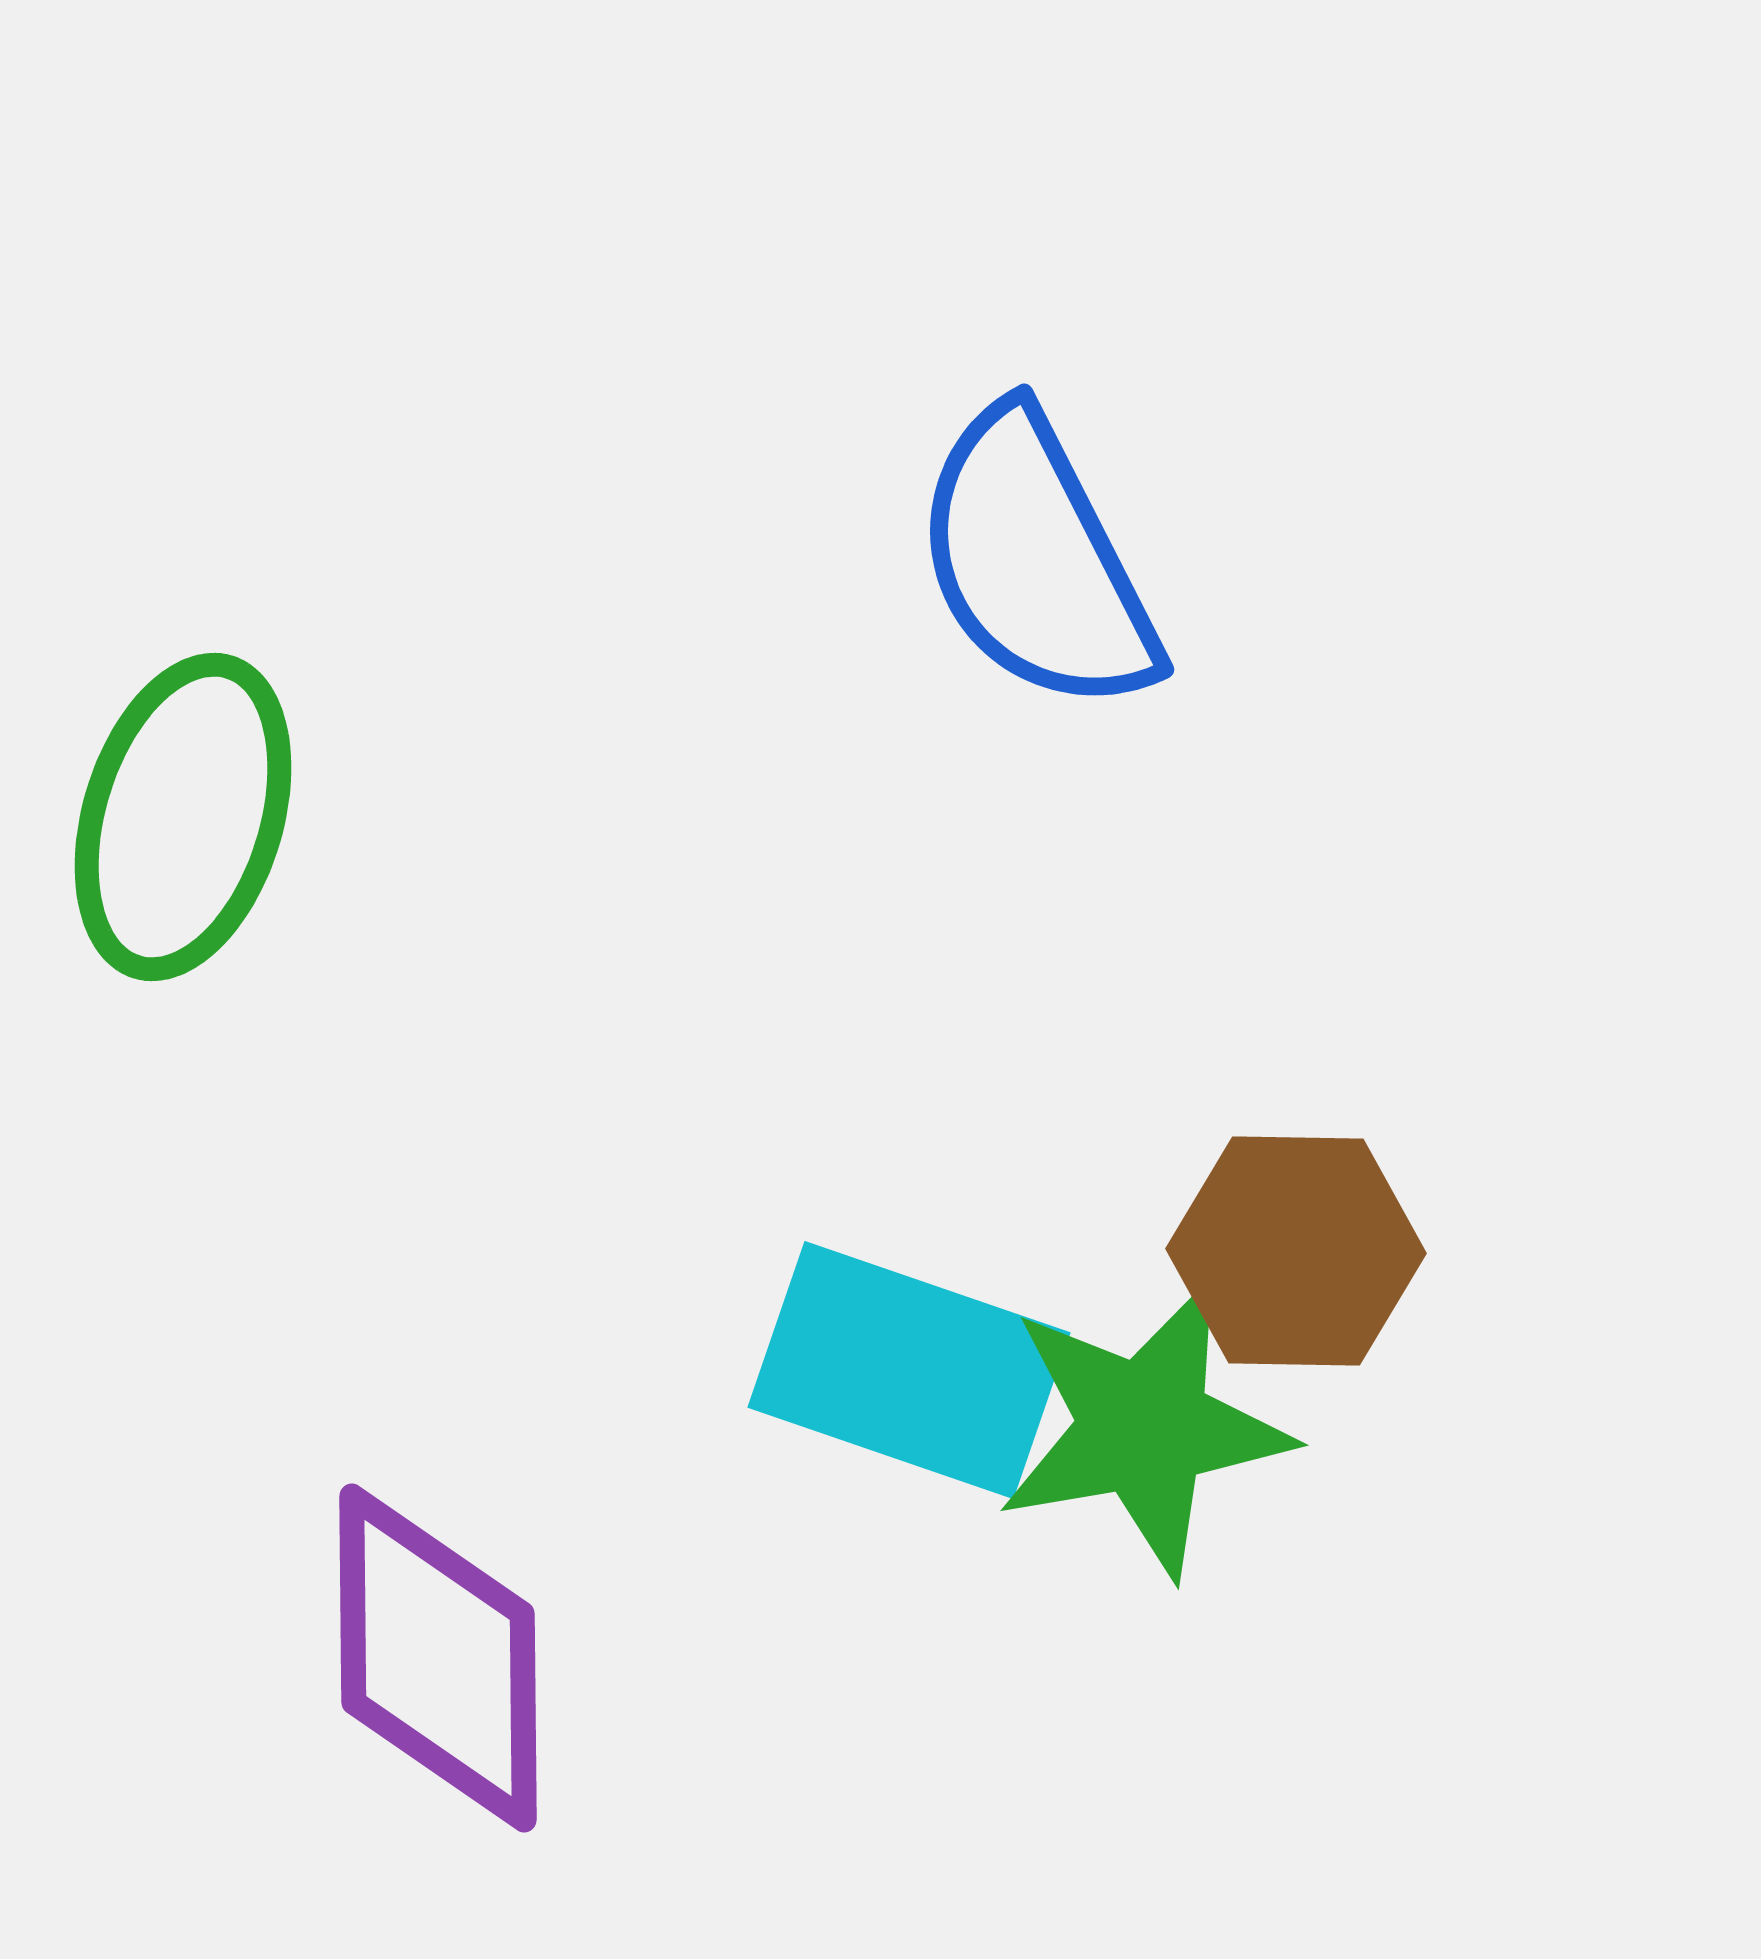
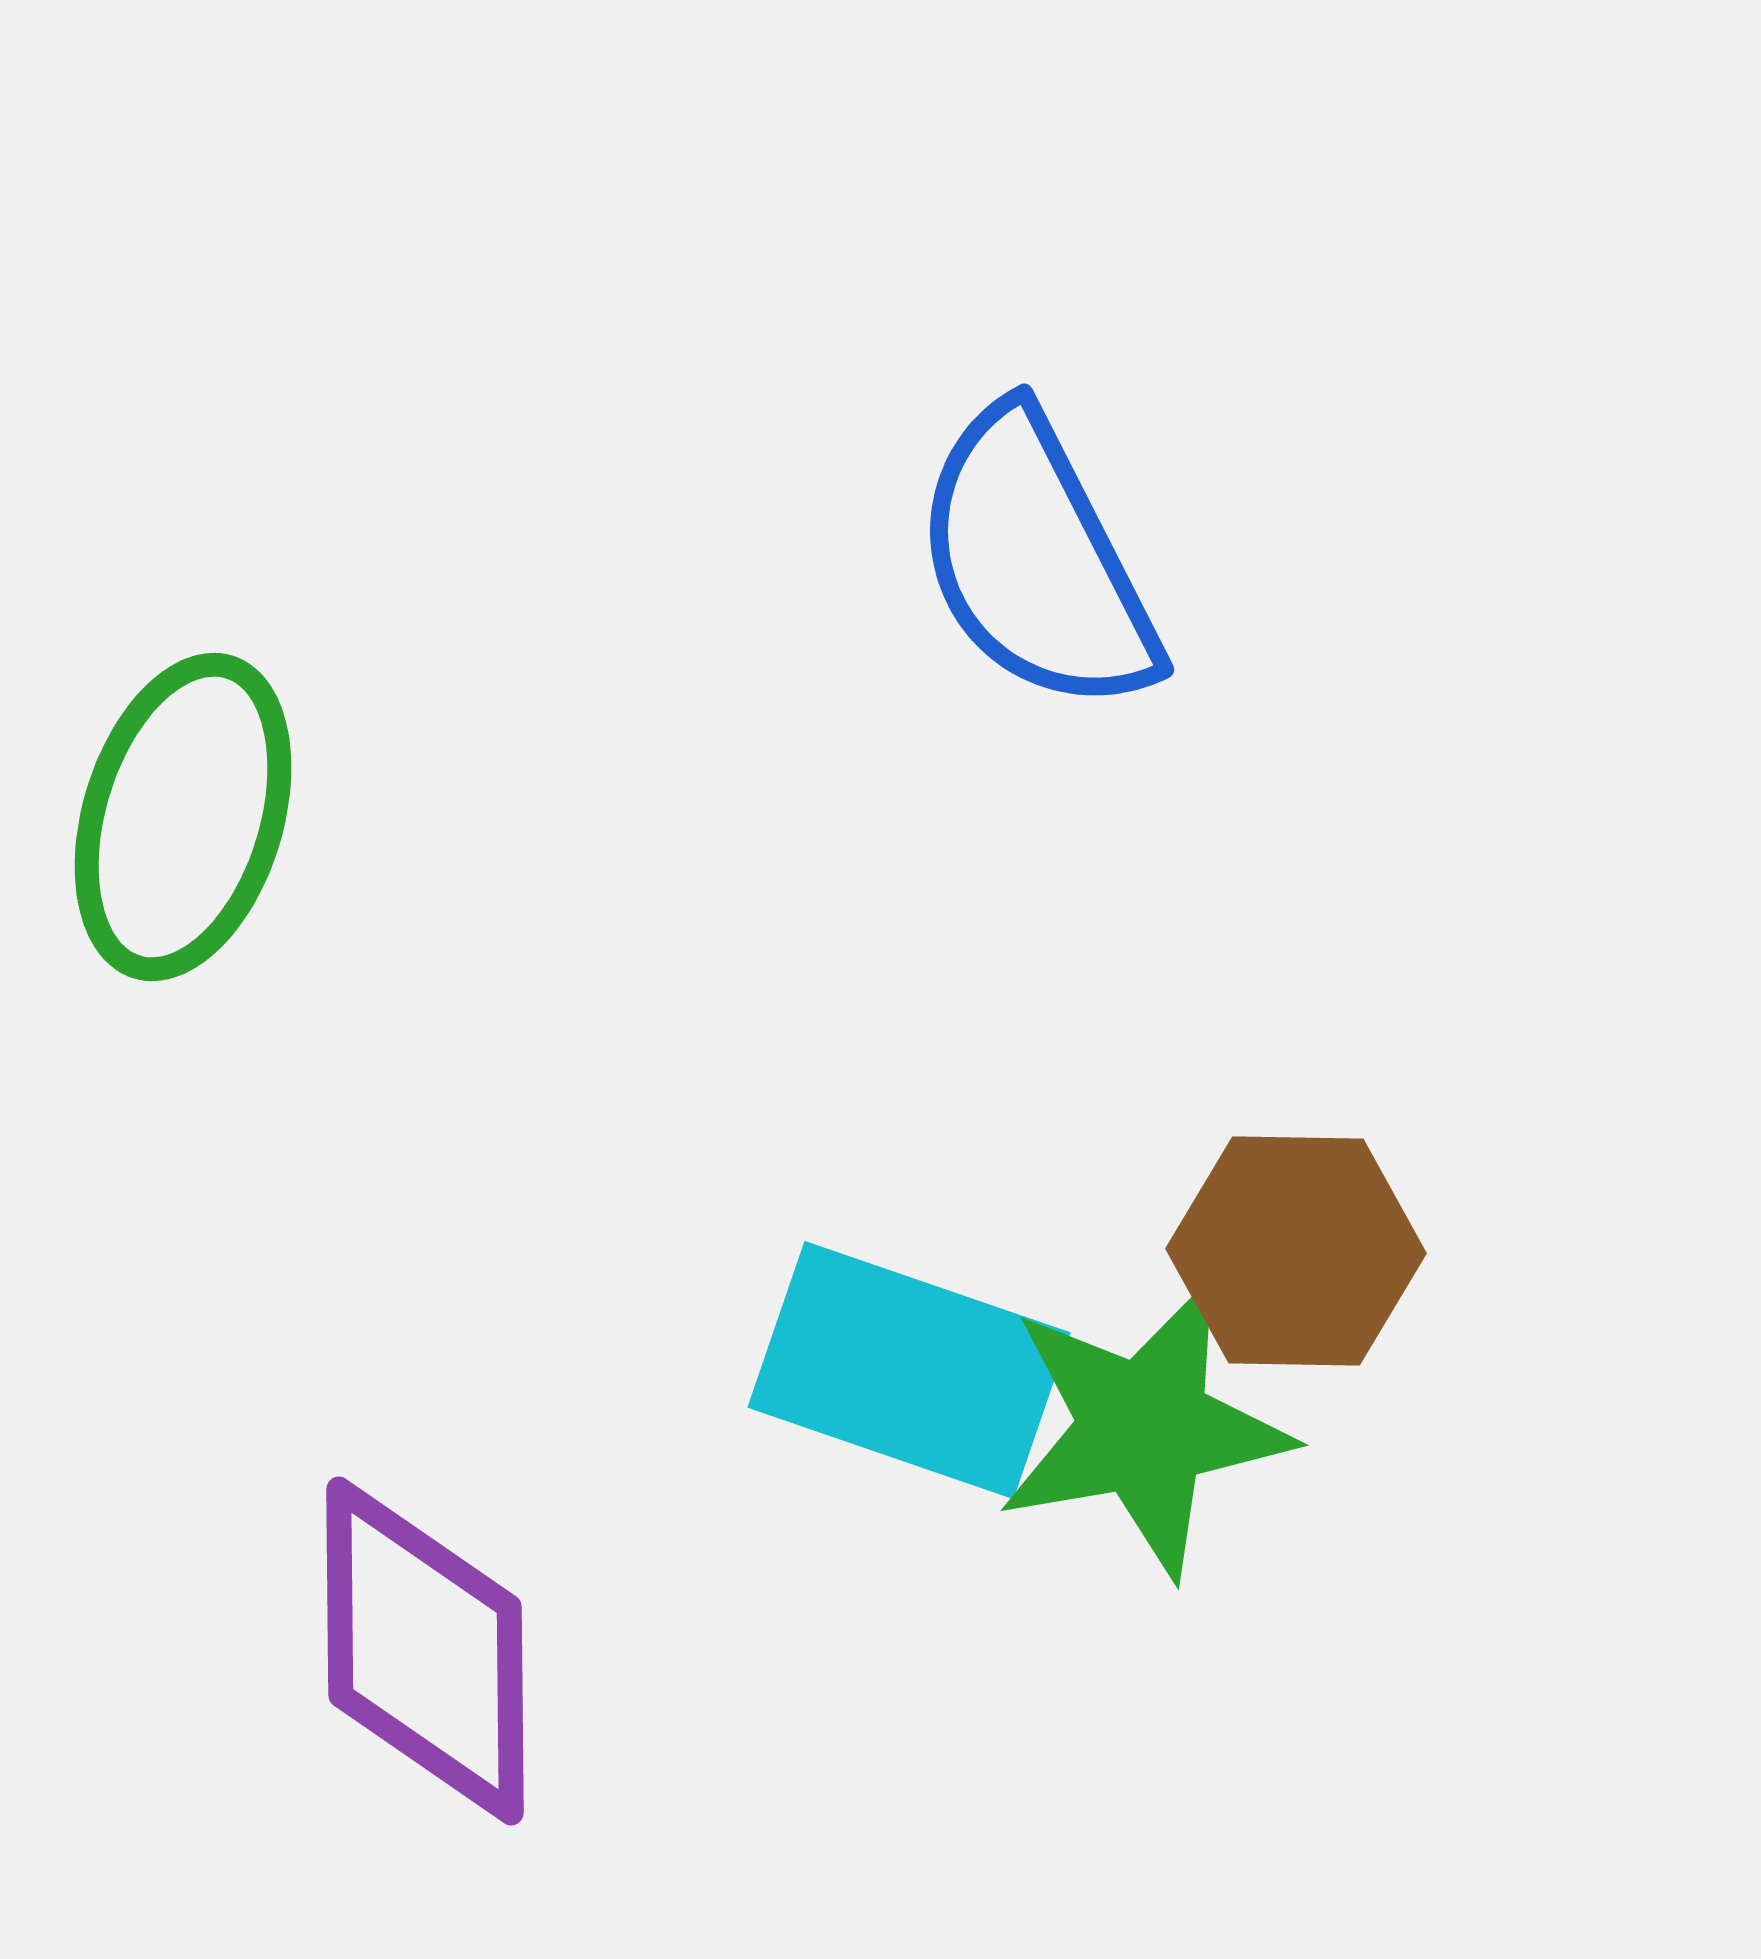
purple diamond: moved 13 px left, 7 px up
